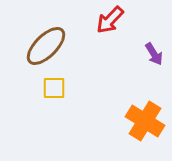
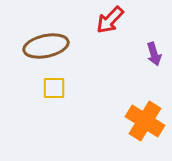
brown ellipse: rotated 33 degrees clockwise
purple arrow: rotated 15 degrees clockwise
